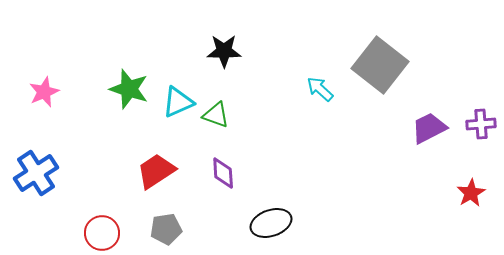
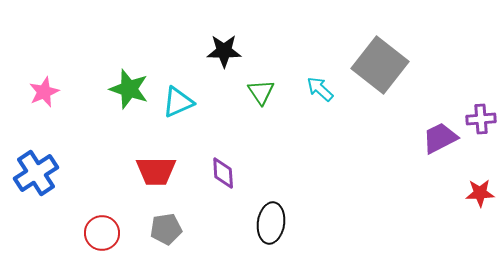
green triangle: moved 45 px right, 23 px up; rotated 36 degrees clockwise
purple cross: moved 5 px up
purple trapezoid: moved 11 px right, 10 px down
red trapezoid: rotated 147 degrees counterclockwise
red star: moved 9 px right; rotated 28 degrees clockwise
black ellipse: rotated 63 degrees counterclockwise
